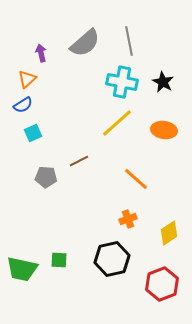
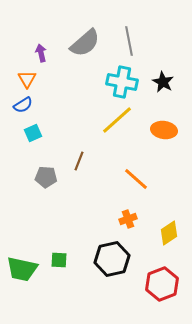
orange triangle: rotated 18 degrees counterclockwise
yellow line: moved 3 px up
brown line: rotated 42 degrees counterclockwise
